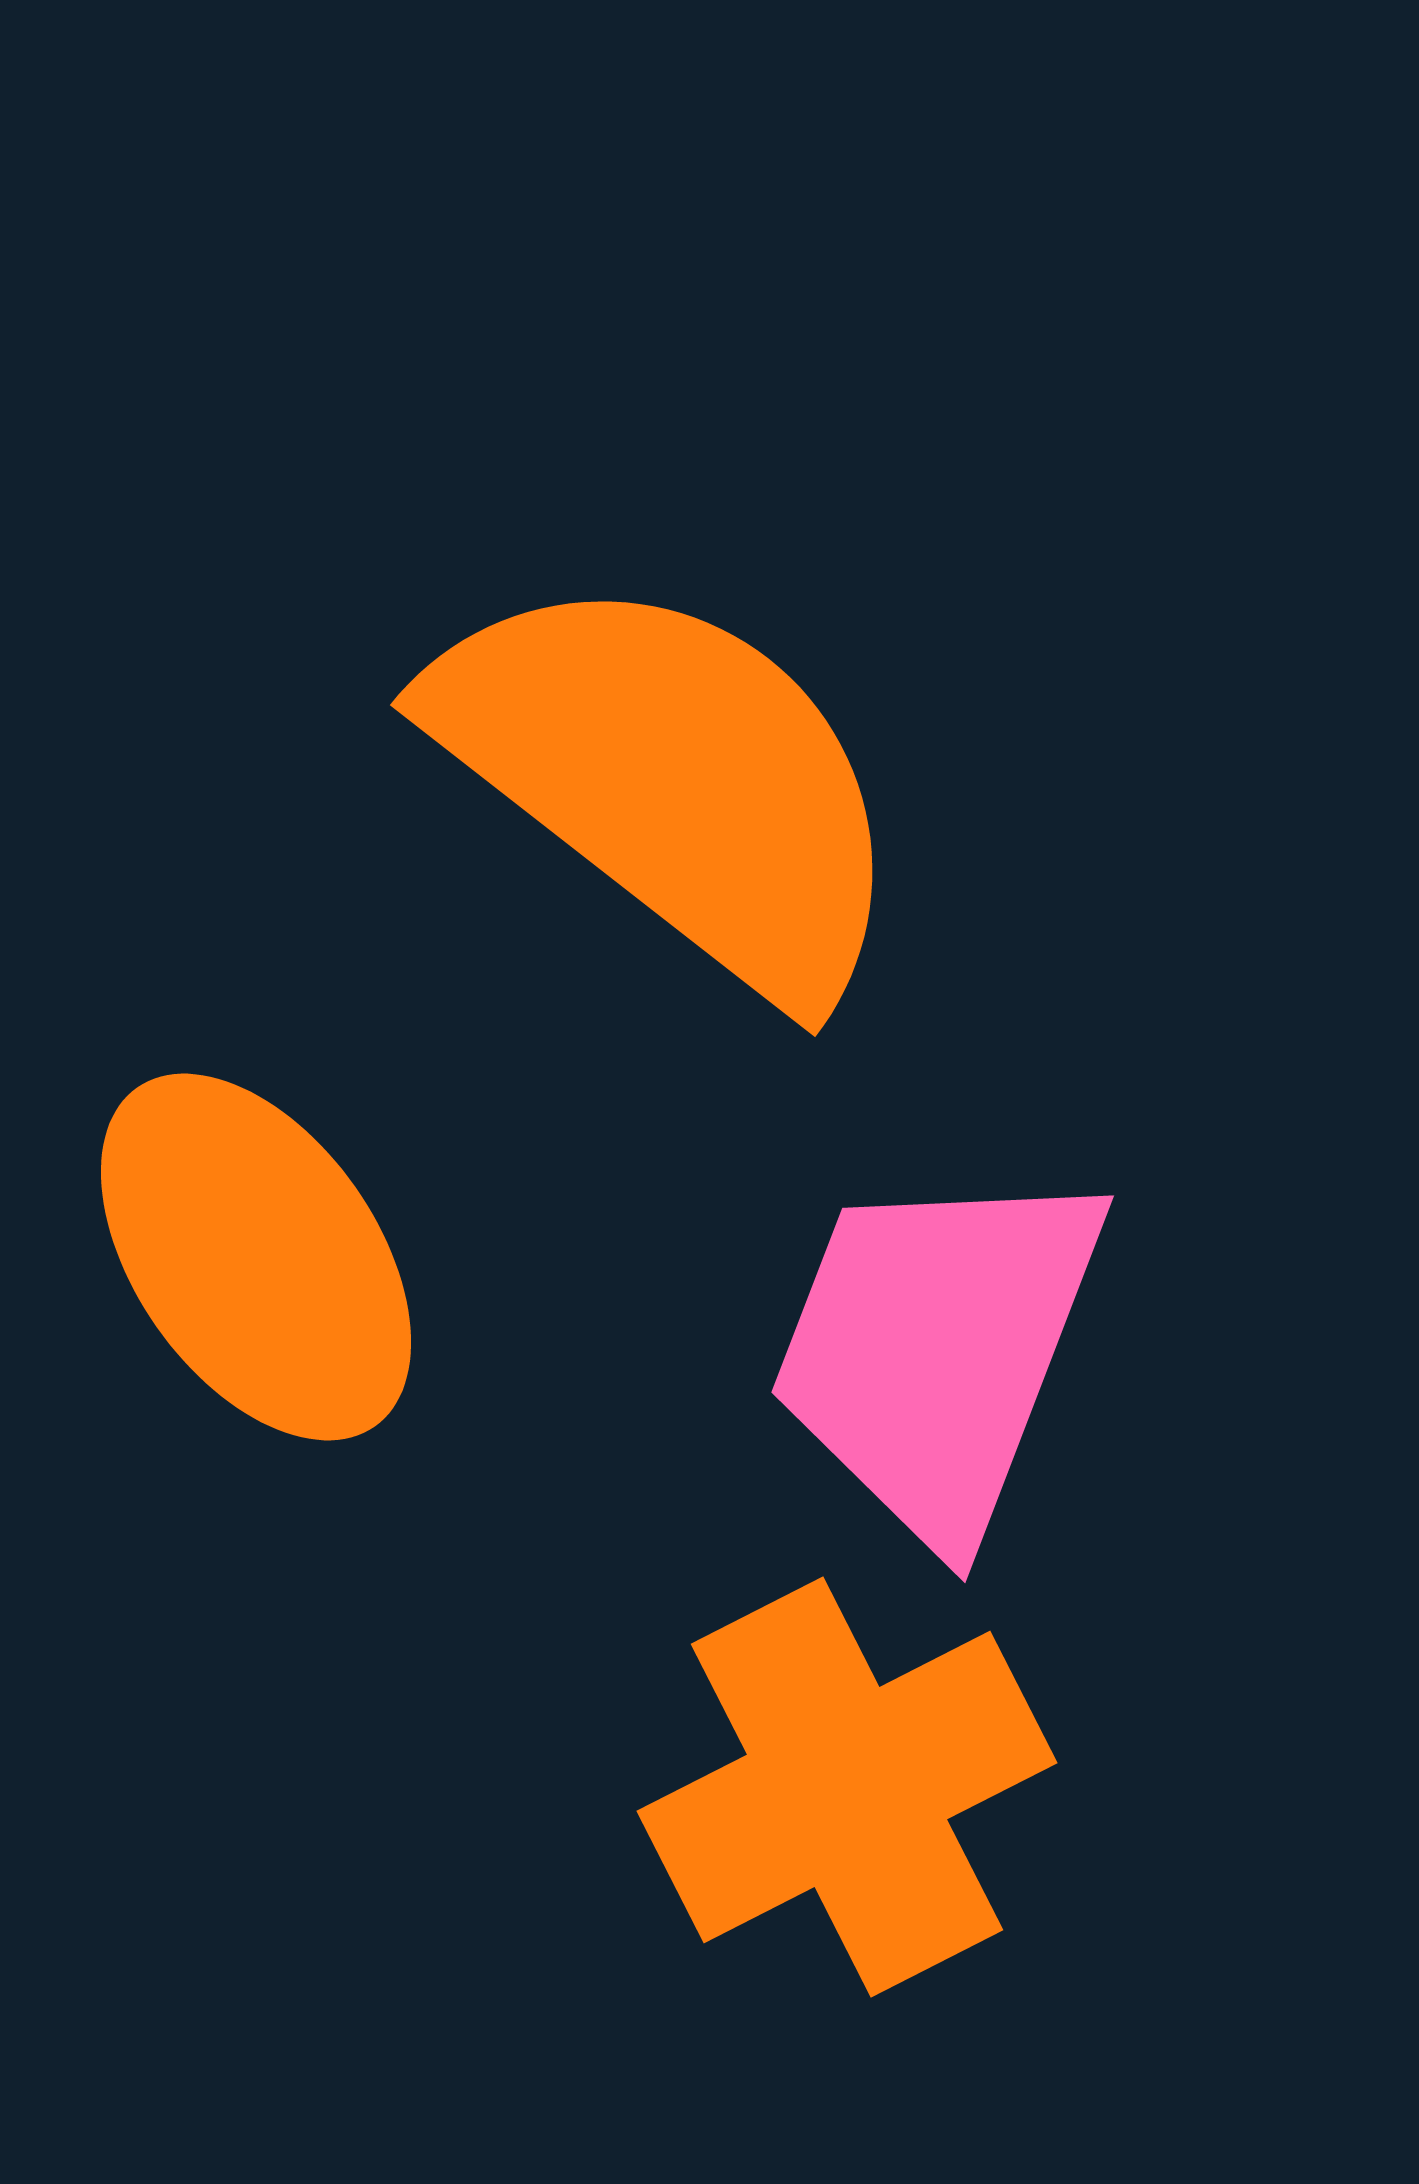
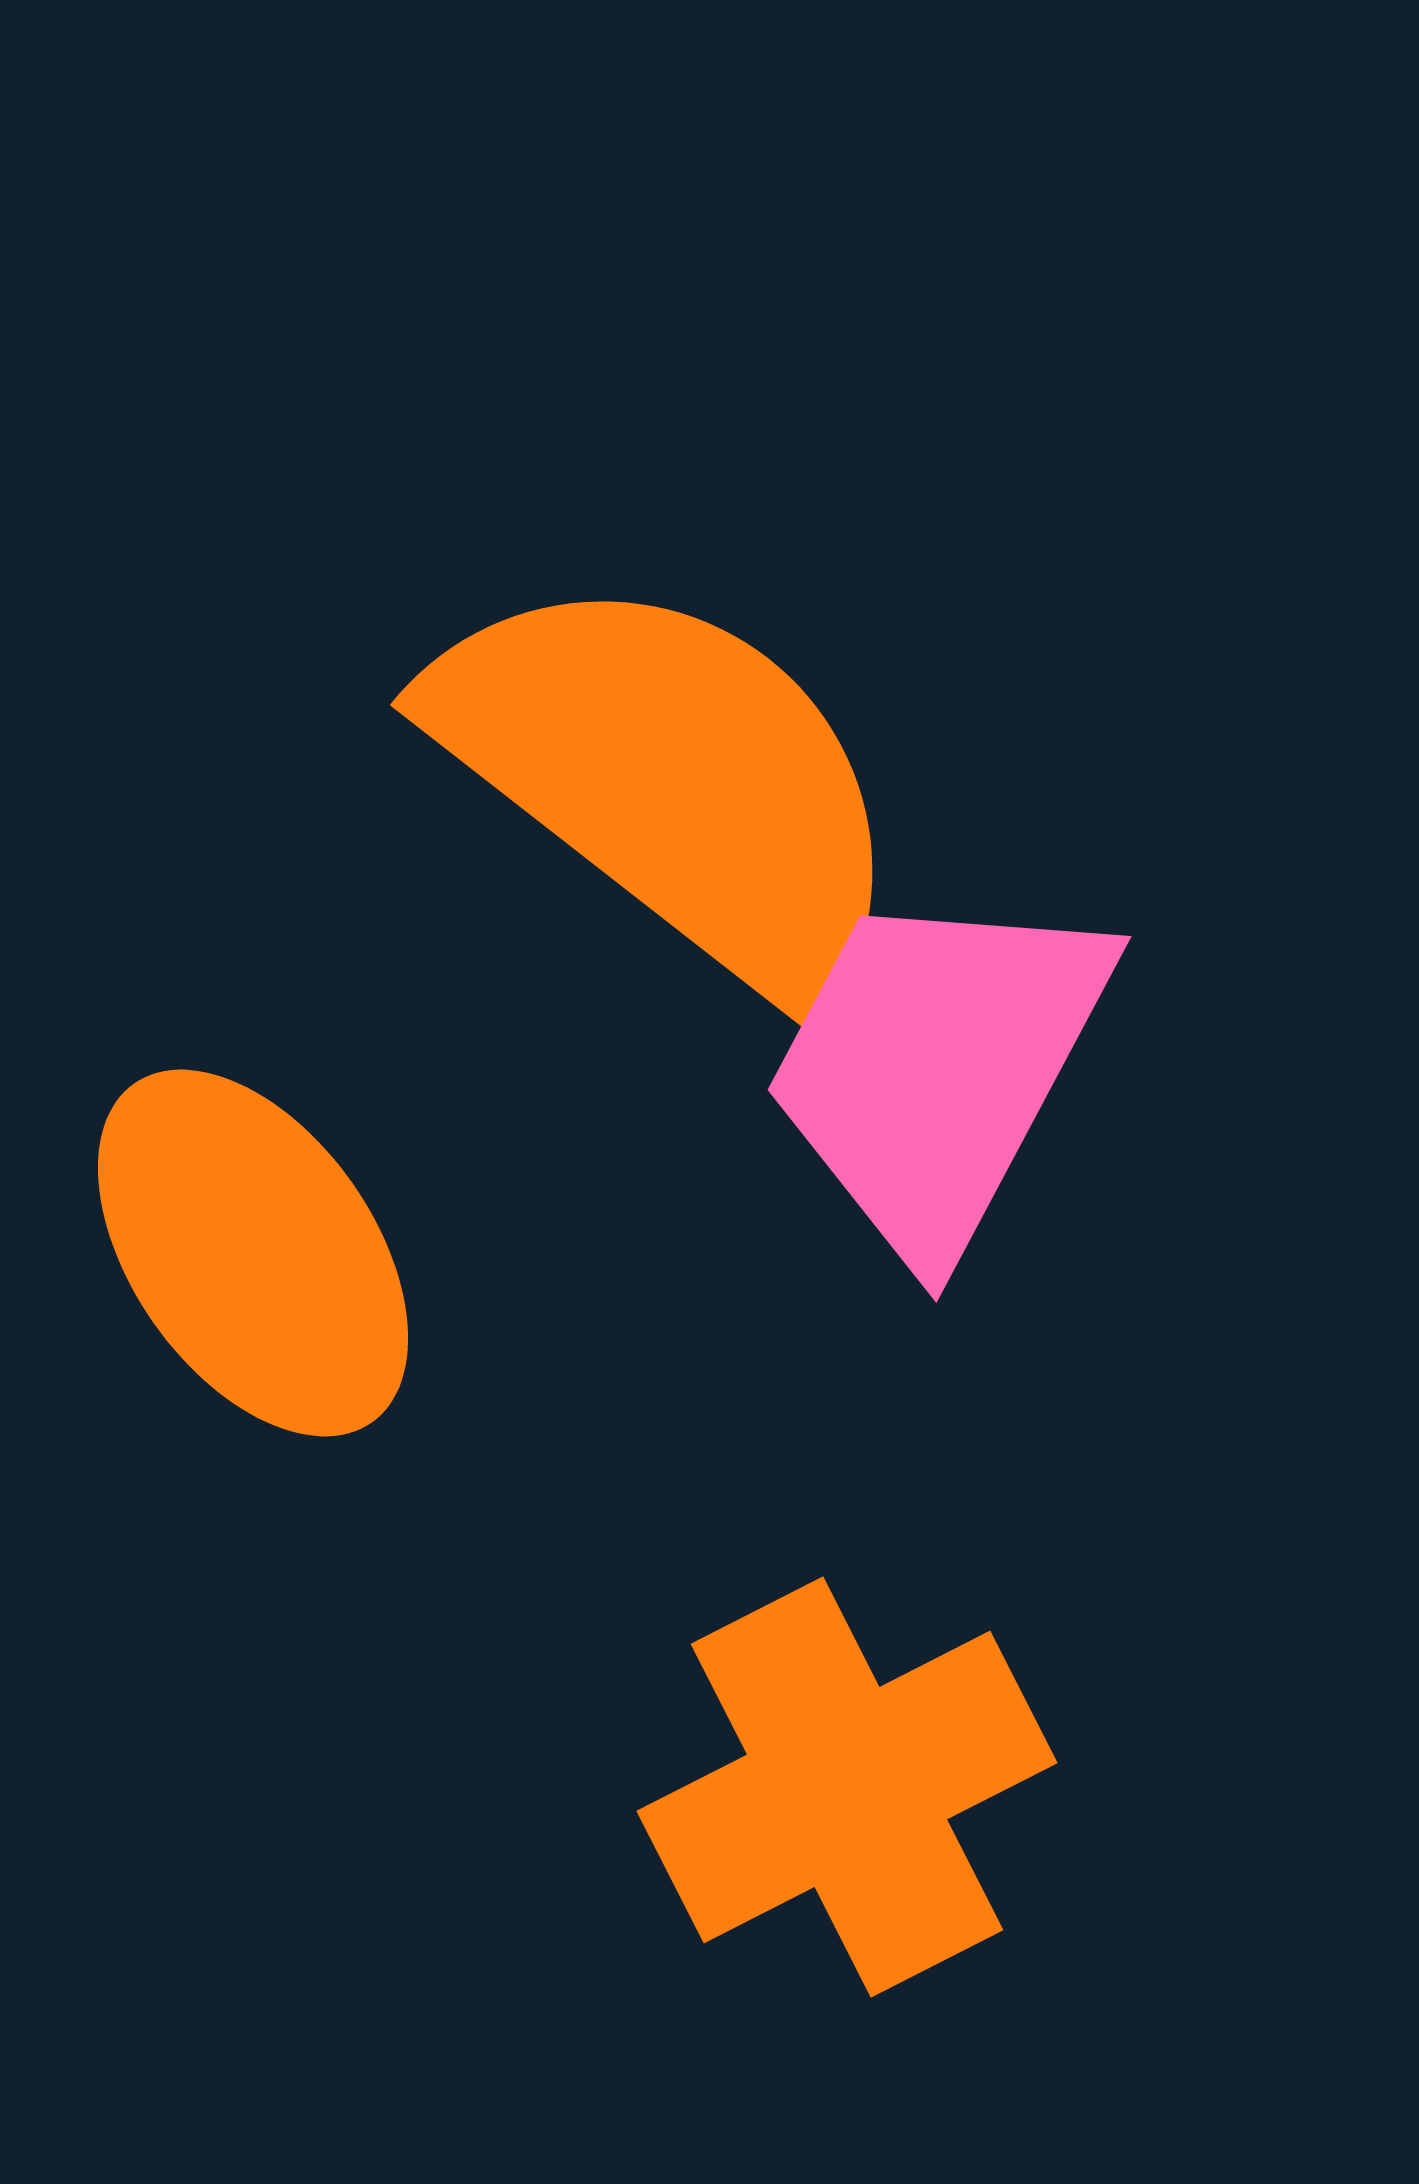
orange ellipse: moved 3 px left, 4 px up
pink trapezoid: moved 282 px up; rotated 7 degrees clockwise
